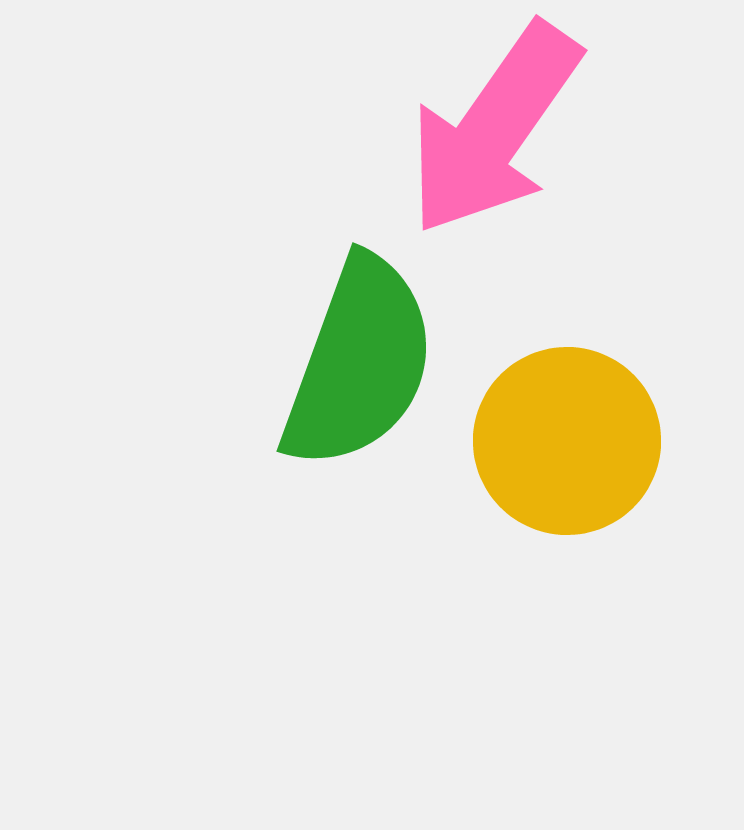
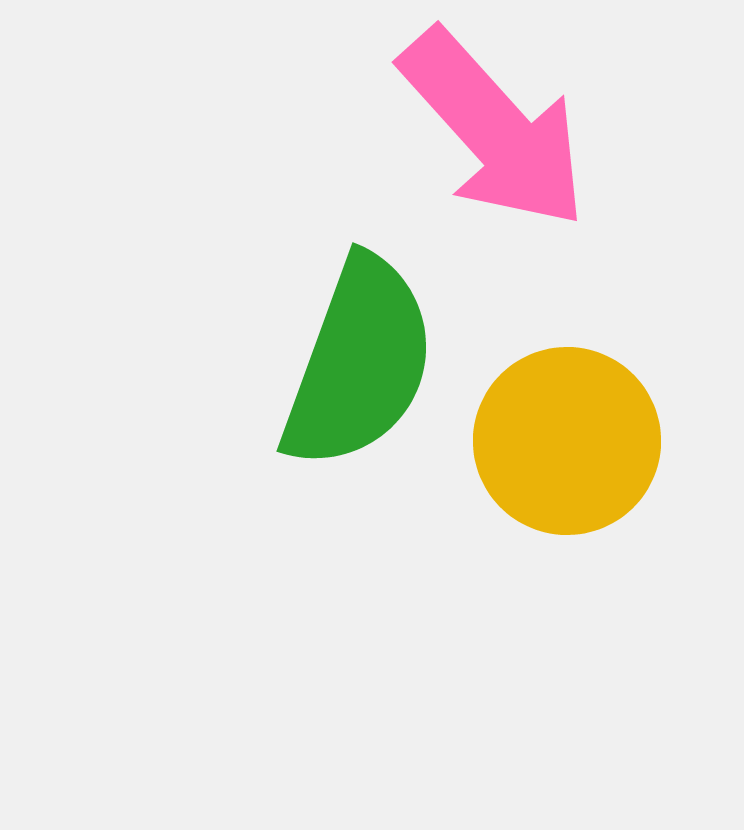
pink arrow: rotated 77 degrees counterclockwise
